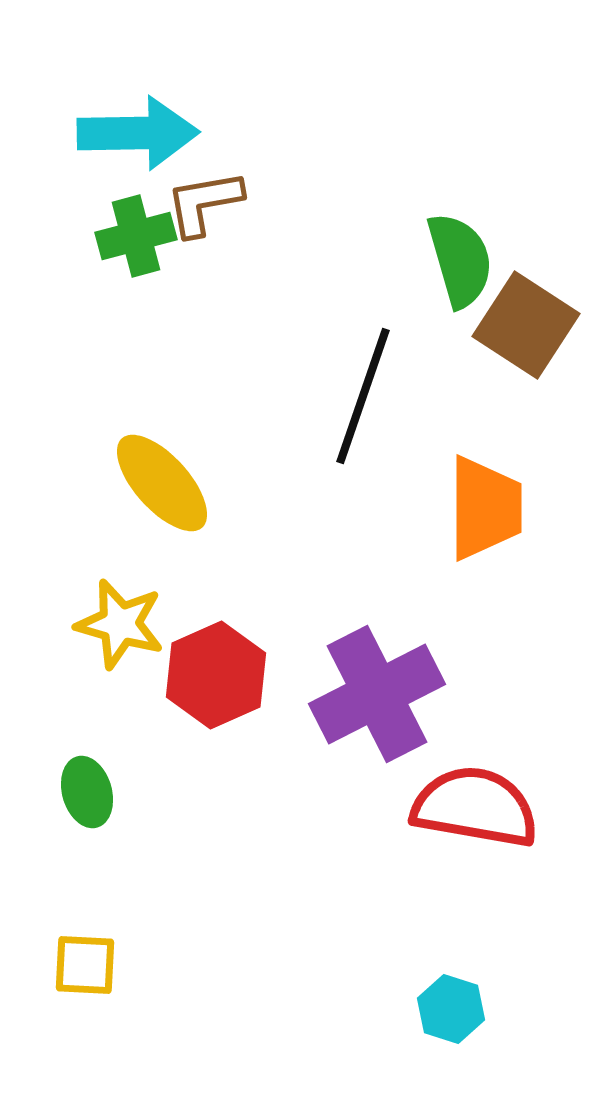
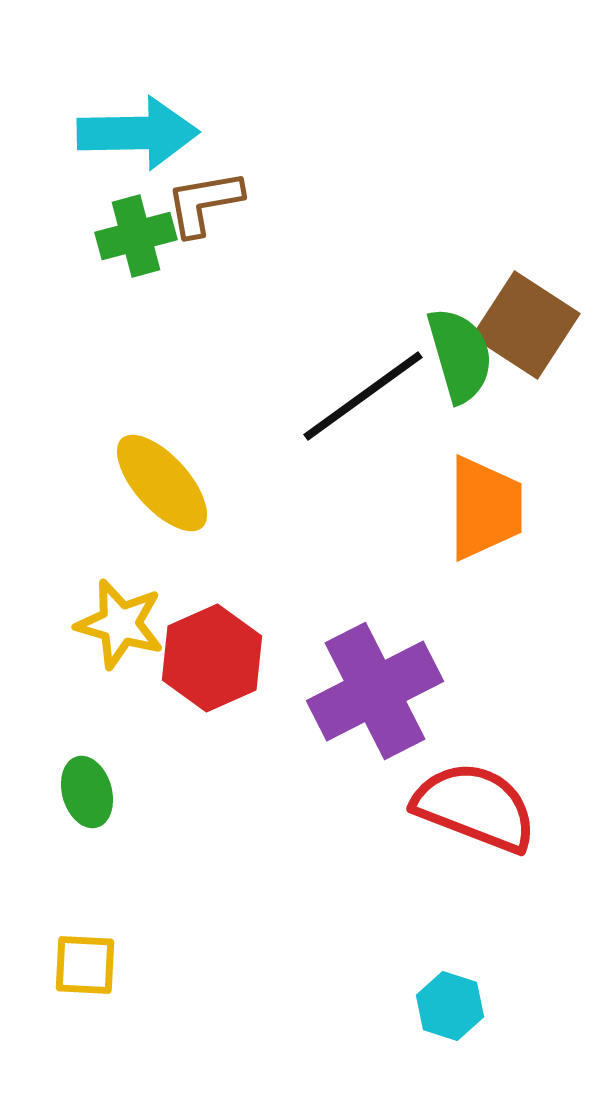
green semicircle: moved 95 px down
black line: rotated 35 degrees clockwise
red hexagon: moved 4 px left, 17 px up
purple cross: moved 2 px left, 3 px up
red semicircle: rotated 11 degrees clockwise
cyan hexagon: moved 1 px left, 3 px up
